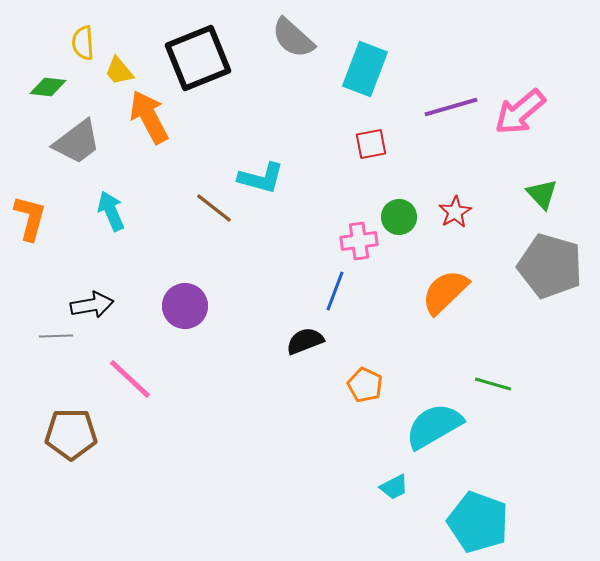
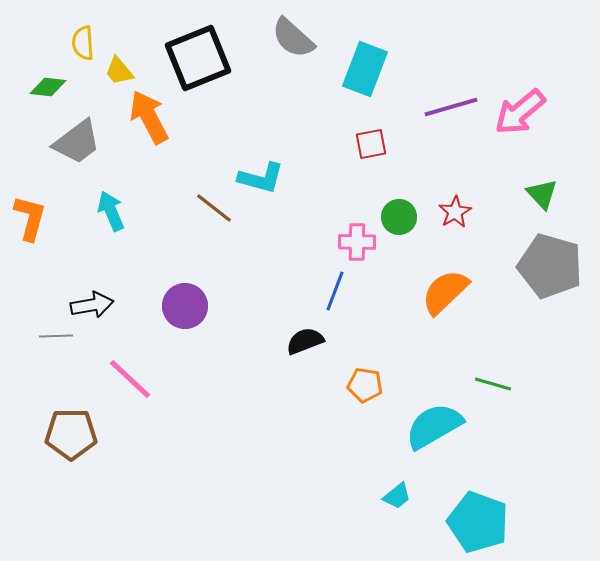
pink cross: moved 2 px left, 1 px down; rotated 9 degrees clockwise
orange pentagon: rotated 16 degrees counterclockwise
cyan trapezoid: moved 3 px right, 9 px down; rotated 12 degrees counterclockwise
